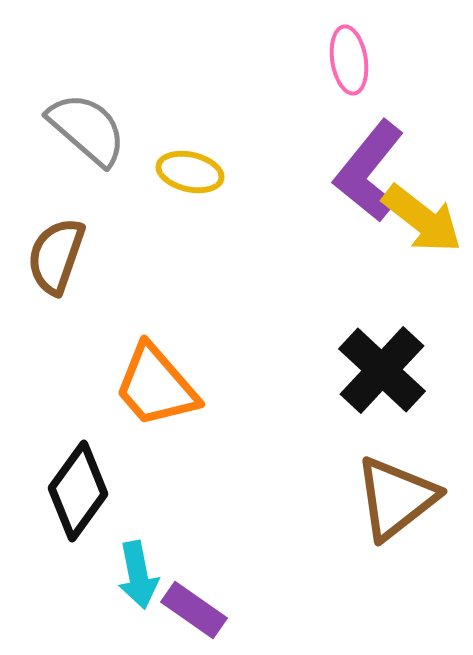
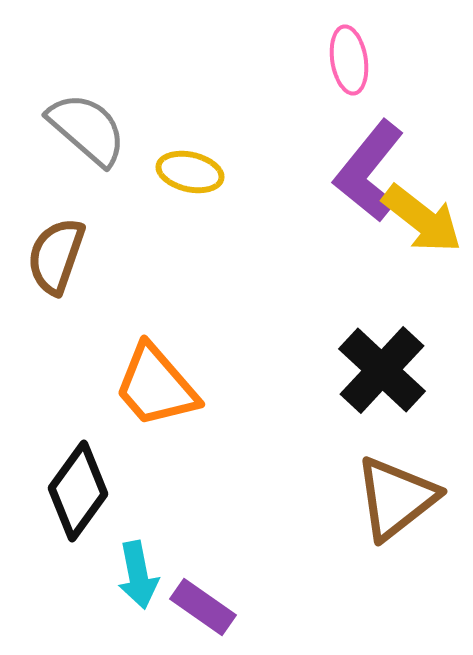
purple rectangle: moved 9 px right, 3 px up
